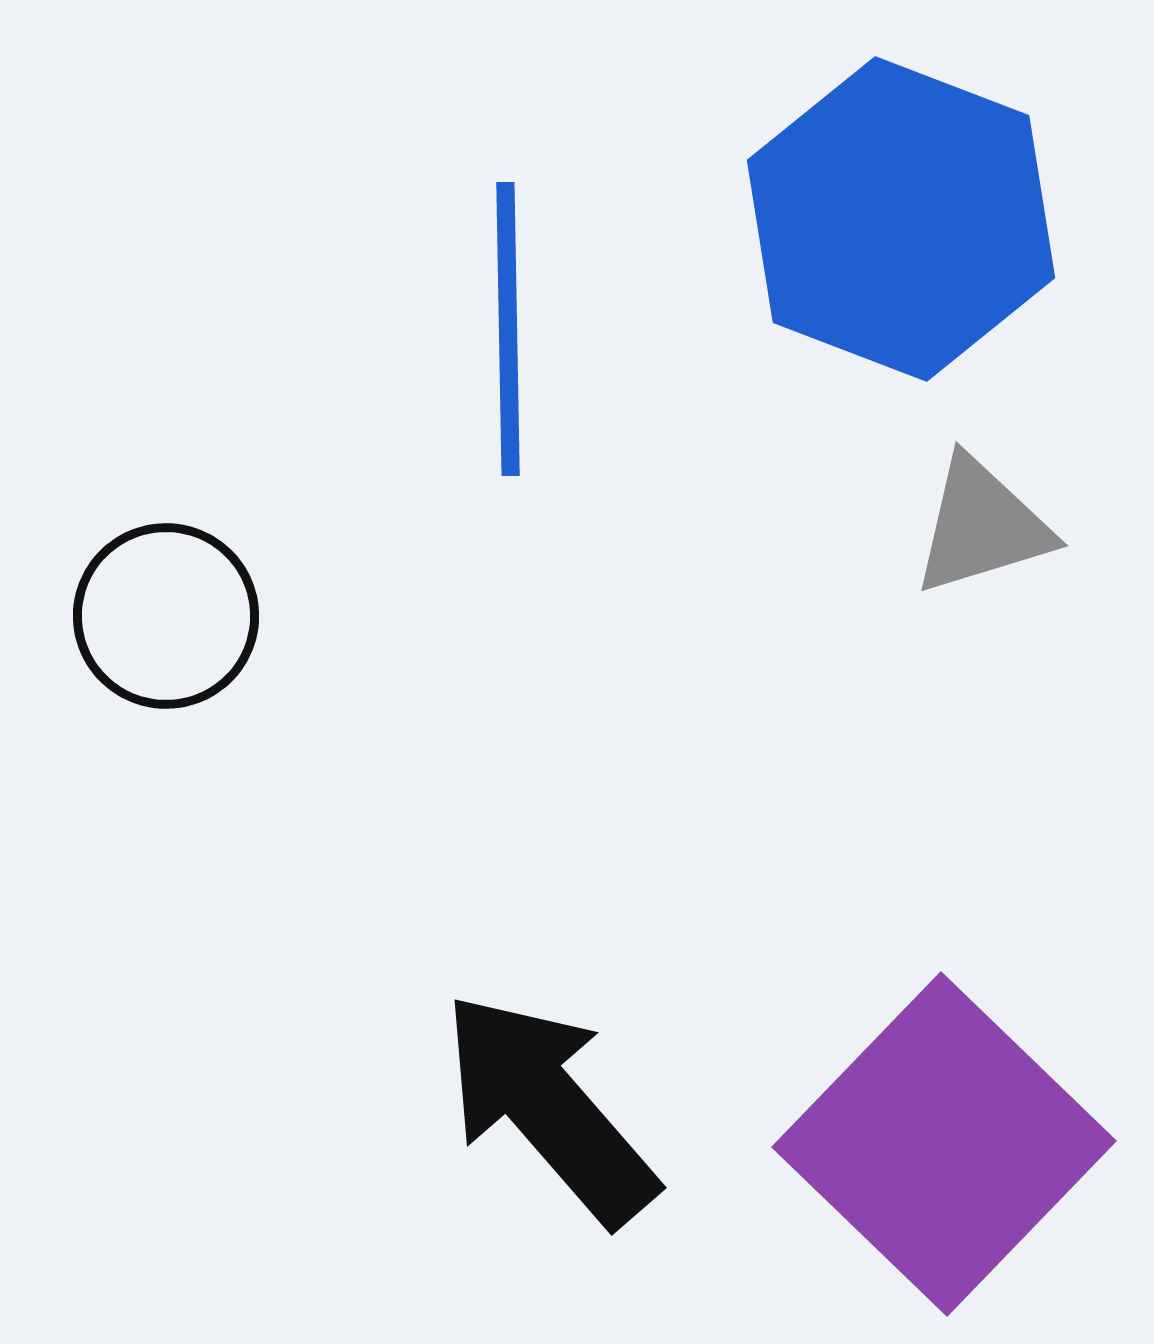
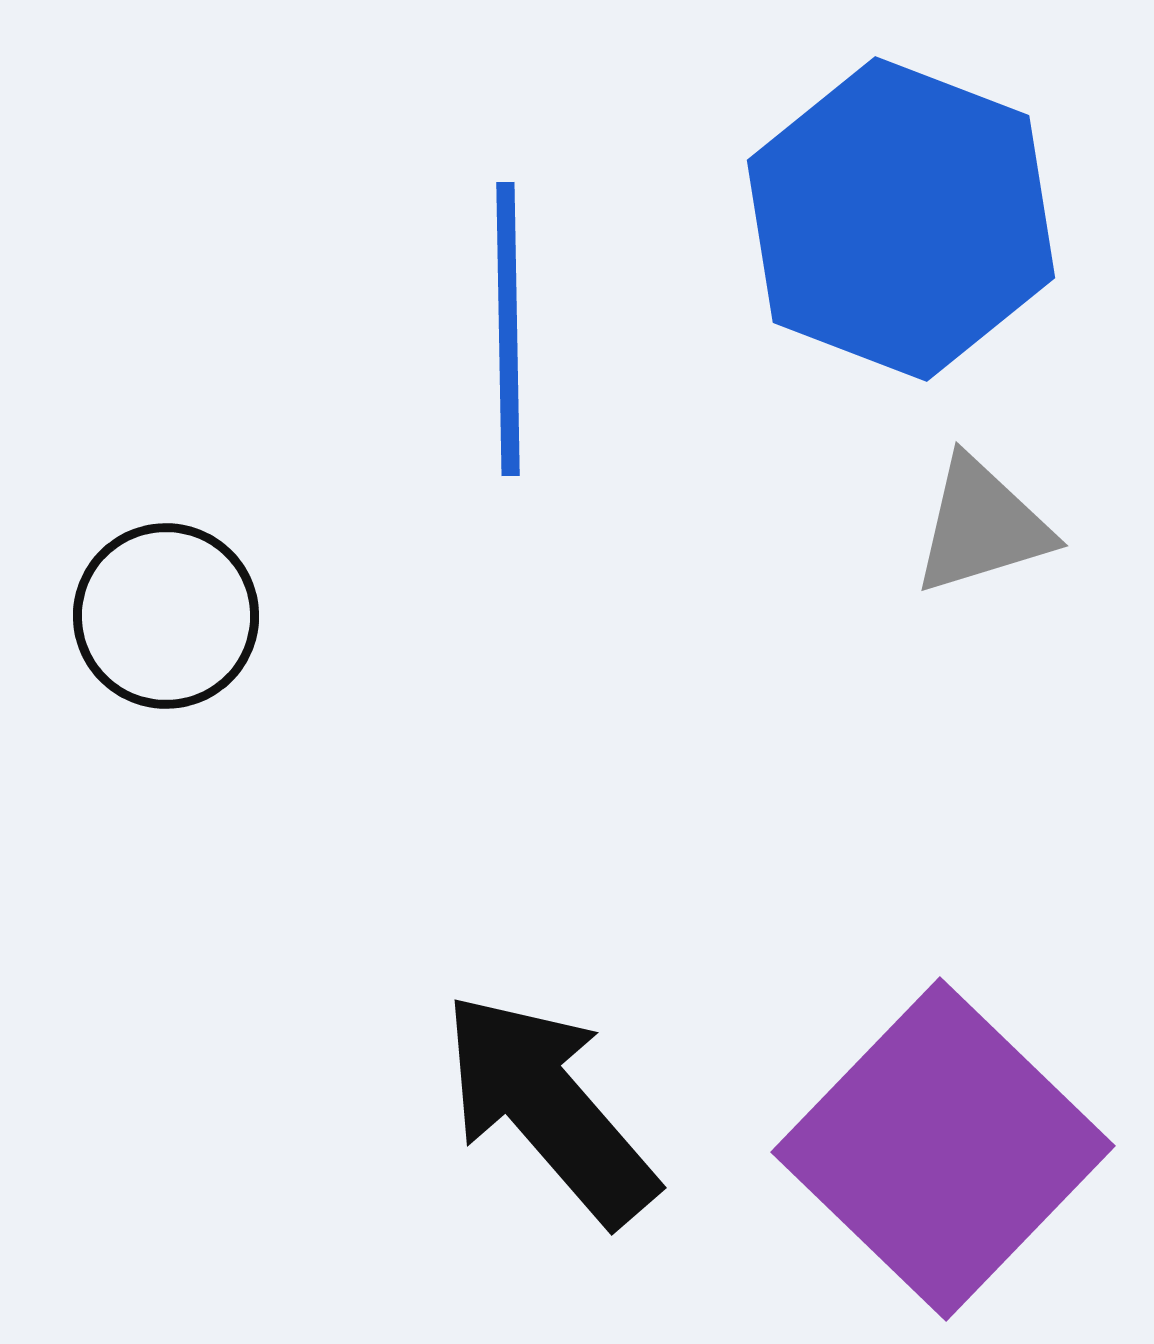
purple square: moved 1 px left, 5 px down
